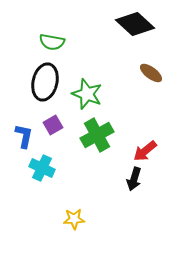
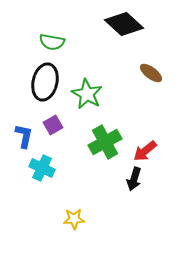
black diamond: moved 11 px left
green star: rotated 8 degrees clockwise
green cross: moved 8 px right, 7 px down
